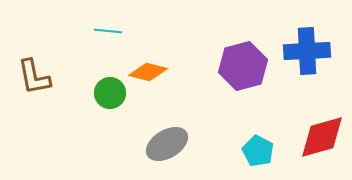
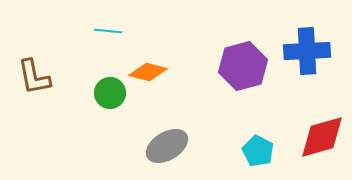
gray ellipse: moved 2 px down
